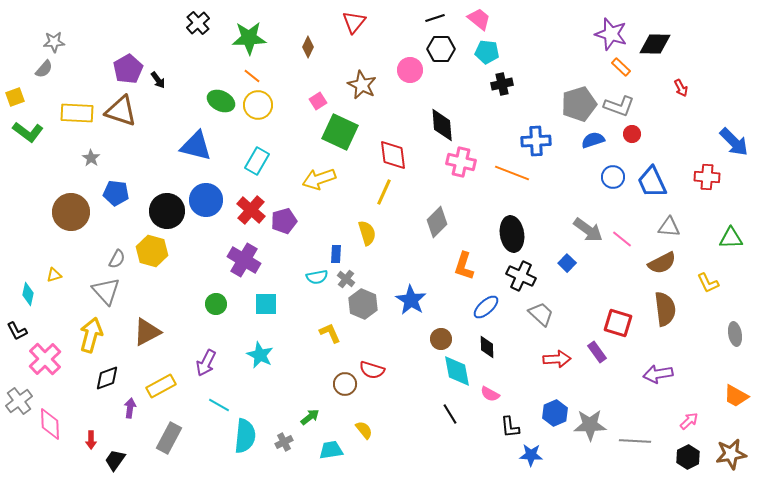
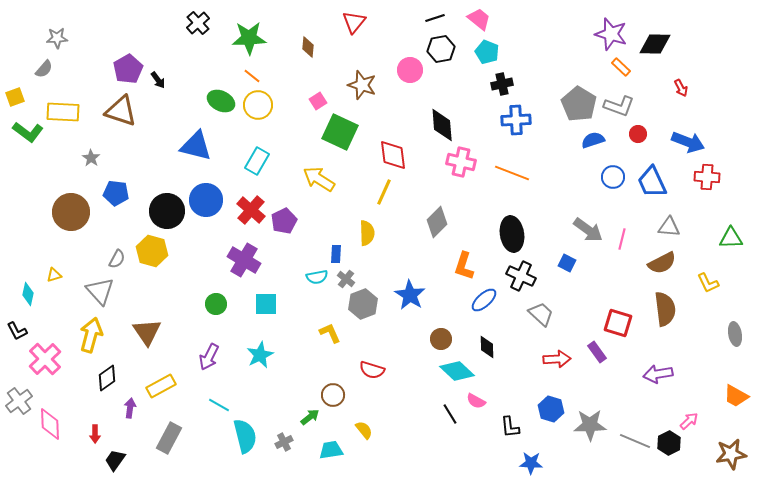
gray star at (54, 42): moved 3 px right, 4 px up
brown diamond at (308, 47): rotated 20 degrees counterclockwise
black hexagon at (441, 49): rotated 12 degrees counterclockwise
cyan pentagon at (487, 52): rotated 15 degrees clockwise
brown star at (362, 85): rotated 8 degrees counterclockwise
gray pentagon at (579, 104): rotated 24 degrees counterclockwise
yellow rectangle at (77, 113): moved 14 px left, 1 px up
red circle at (632, 134): moved 6 px right
blue cross at (536, 141): moved 20 px left, 21 px up
blue arrow at (734, 142): moved 46 px left; rotated 24 degrees counterclockwise
yellow arrow at (319, 179): rotated 52 degrees clockwise
purple pentagon at (284, 221): rotated 10 degrees counterclockwise
yellow semicircle at (367, 233): rotated 15 degrees clockwise
pink line at (622, 239): rotated 65 degrees clockwise
blue square at (567, 263): rotated 18 degrees counterclockwise
gray triangle at (106, 291): moved 6 px left
blue star at (411, 300): moved 1 px left, 5 px up
gray hexagon at (363, 304): rotated 16 degrees clockwise
blue ellipse at (486, 307): moved 2 px left, 7 px up
brown triangle at (147, 332): rotated 36 degrees counterclockwise
cyan star at (260, 355): rotated 20 degrees clockwise
purple arrow at (206, 363): moved 3 px right, 6 px up
cyan diamond at (457, 371): rotated 36 degrees counterclockwise
black diamond at (107, 378): rotated 16 degrees counterclockwise
brown circle at (345, 384): moved 12 px left, 11 px down
pink semicircle at (490, 394): moved 14 px left, 7 px down
blue hexagon at (555, 413): moved 4 px left, 4 px up; rotated 20 degrees counterclockwise
cyan semicircle at (245, 436): rotated 20 degrees counterclockwise
red arrow at (91, 440): moved 4 px right, 6 px up
gray line at (635, 441): rotated 20 degrees clockwise
blue star at (531, 455): moved 8 px down
black hexagon at (688, 457): moved 19 px left, 14 px up
